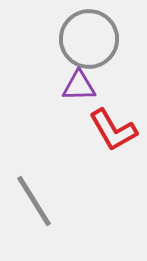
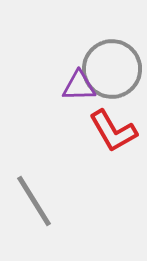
gray circle: moved 23 px right, 30 px down
red L-shape: moved 1 px down
